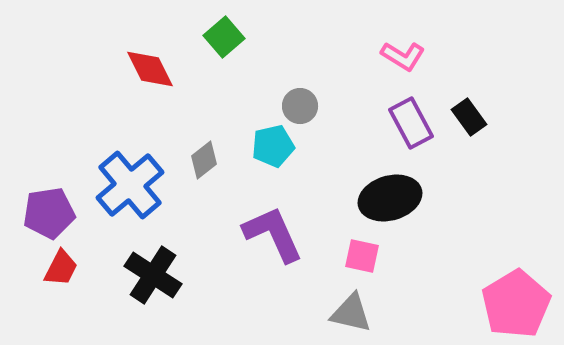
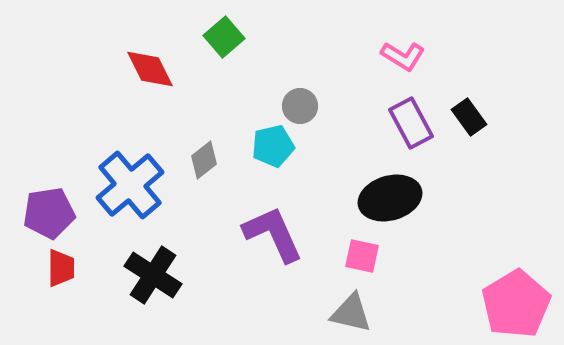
red trapezoid: rotated 27 degrees counterclockwise
